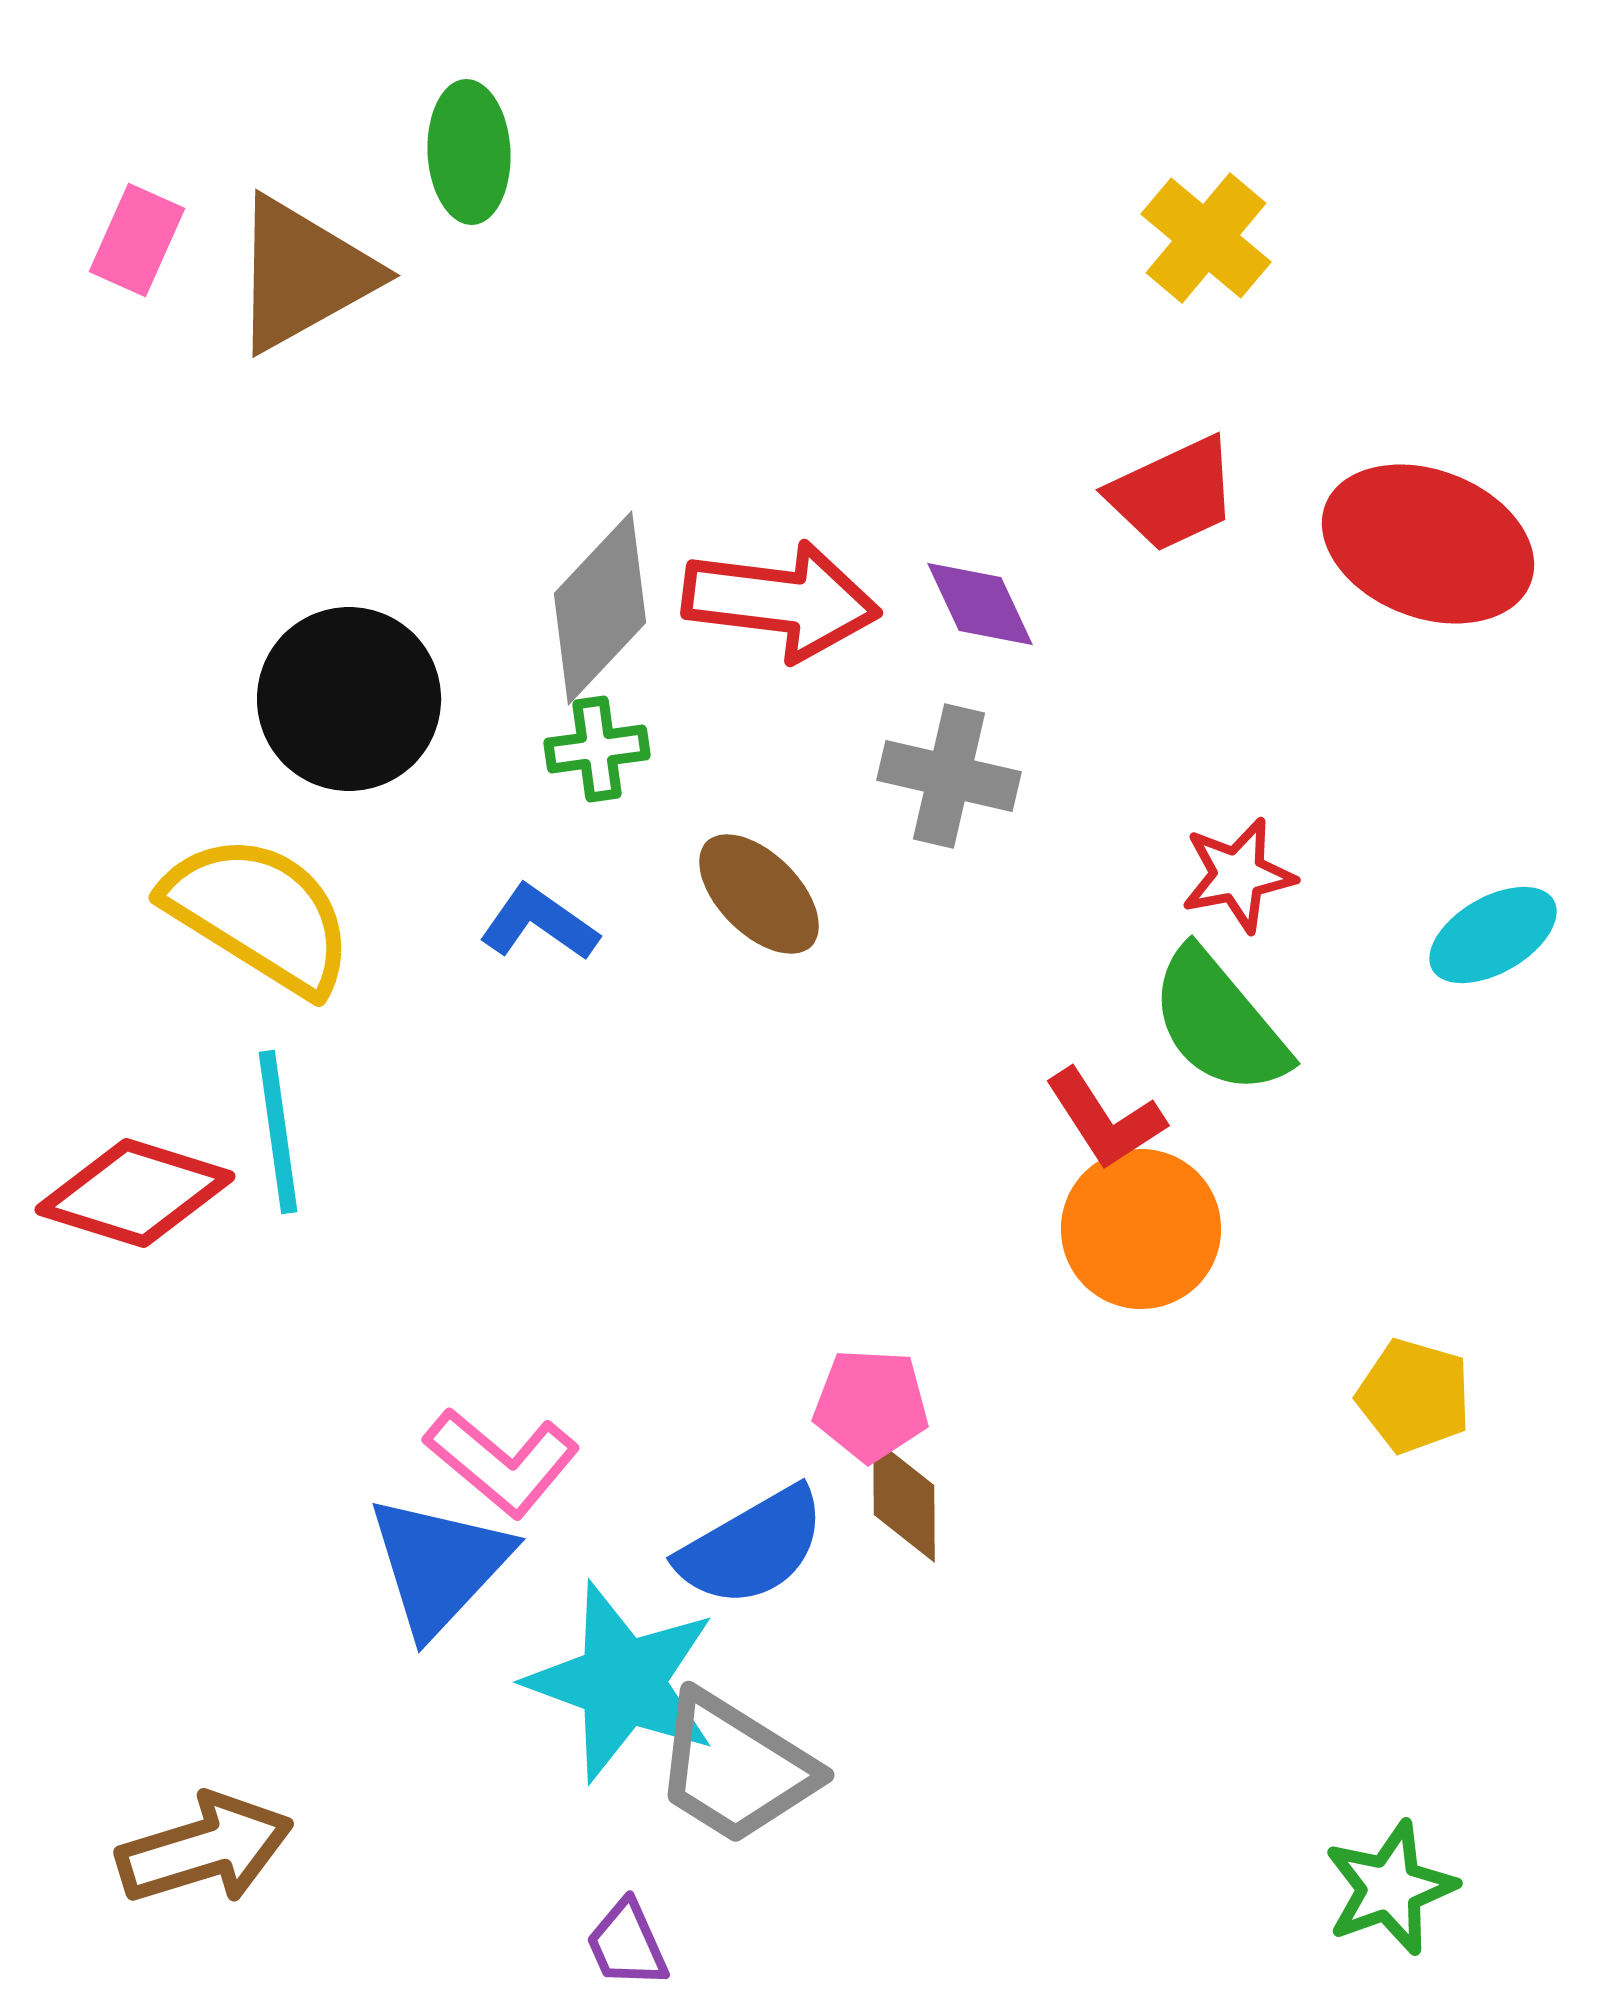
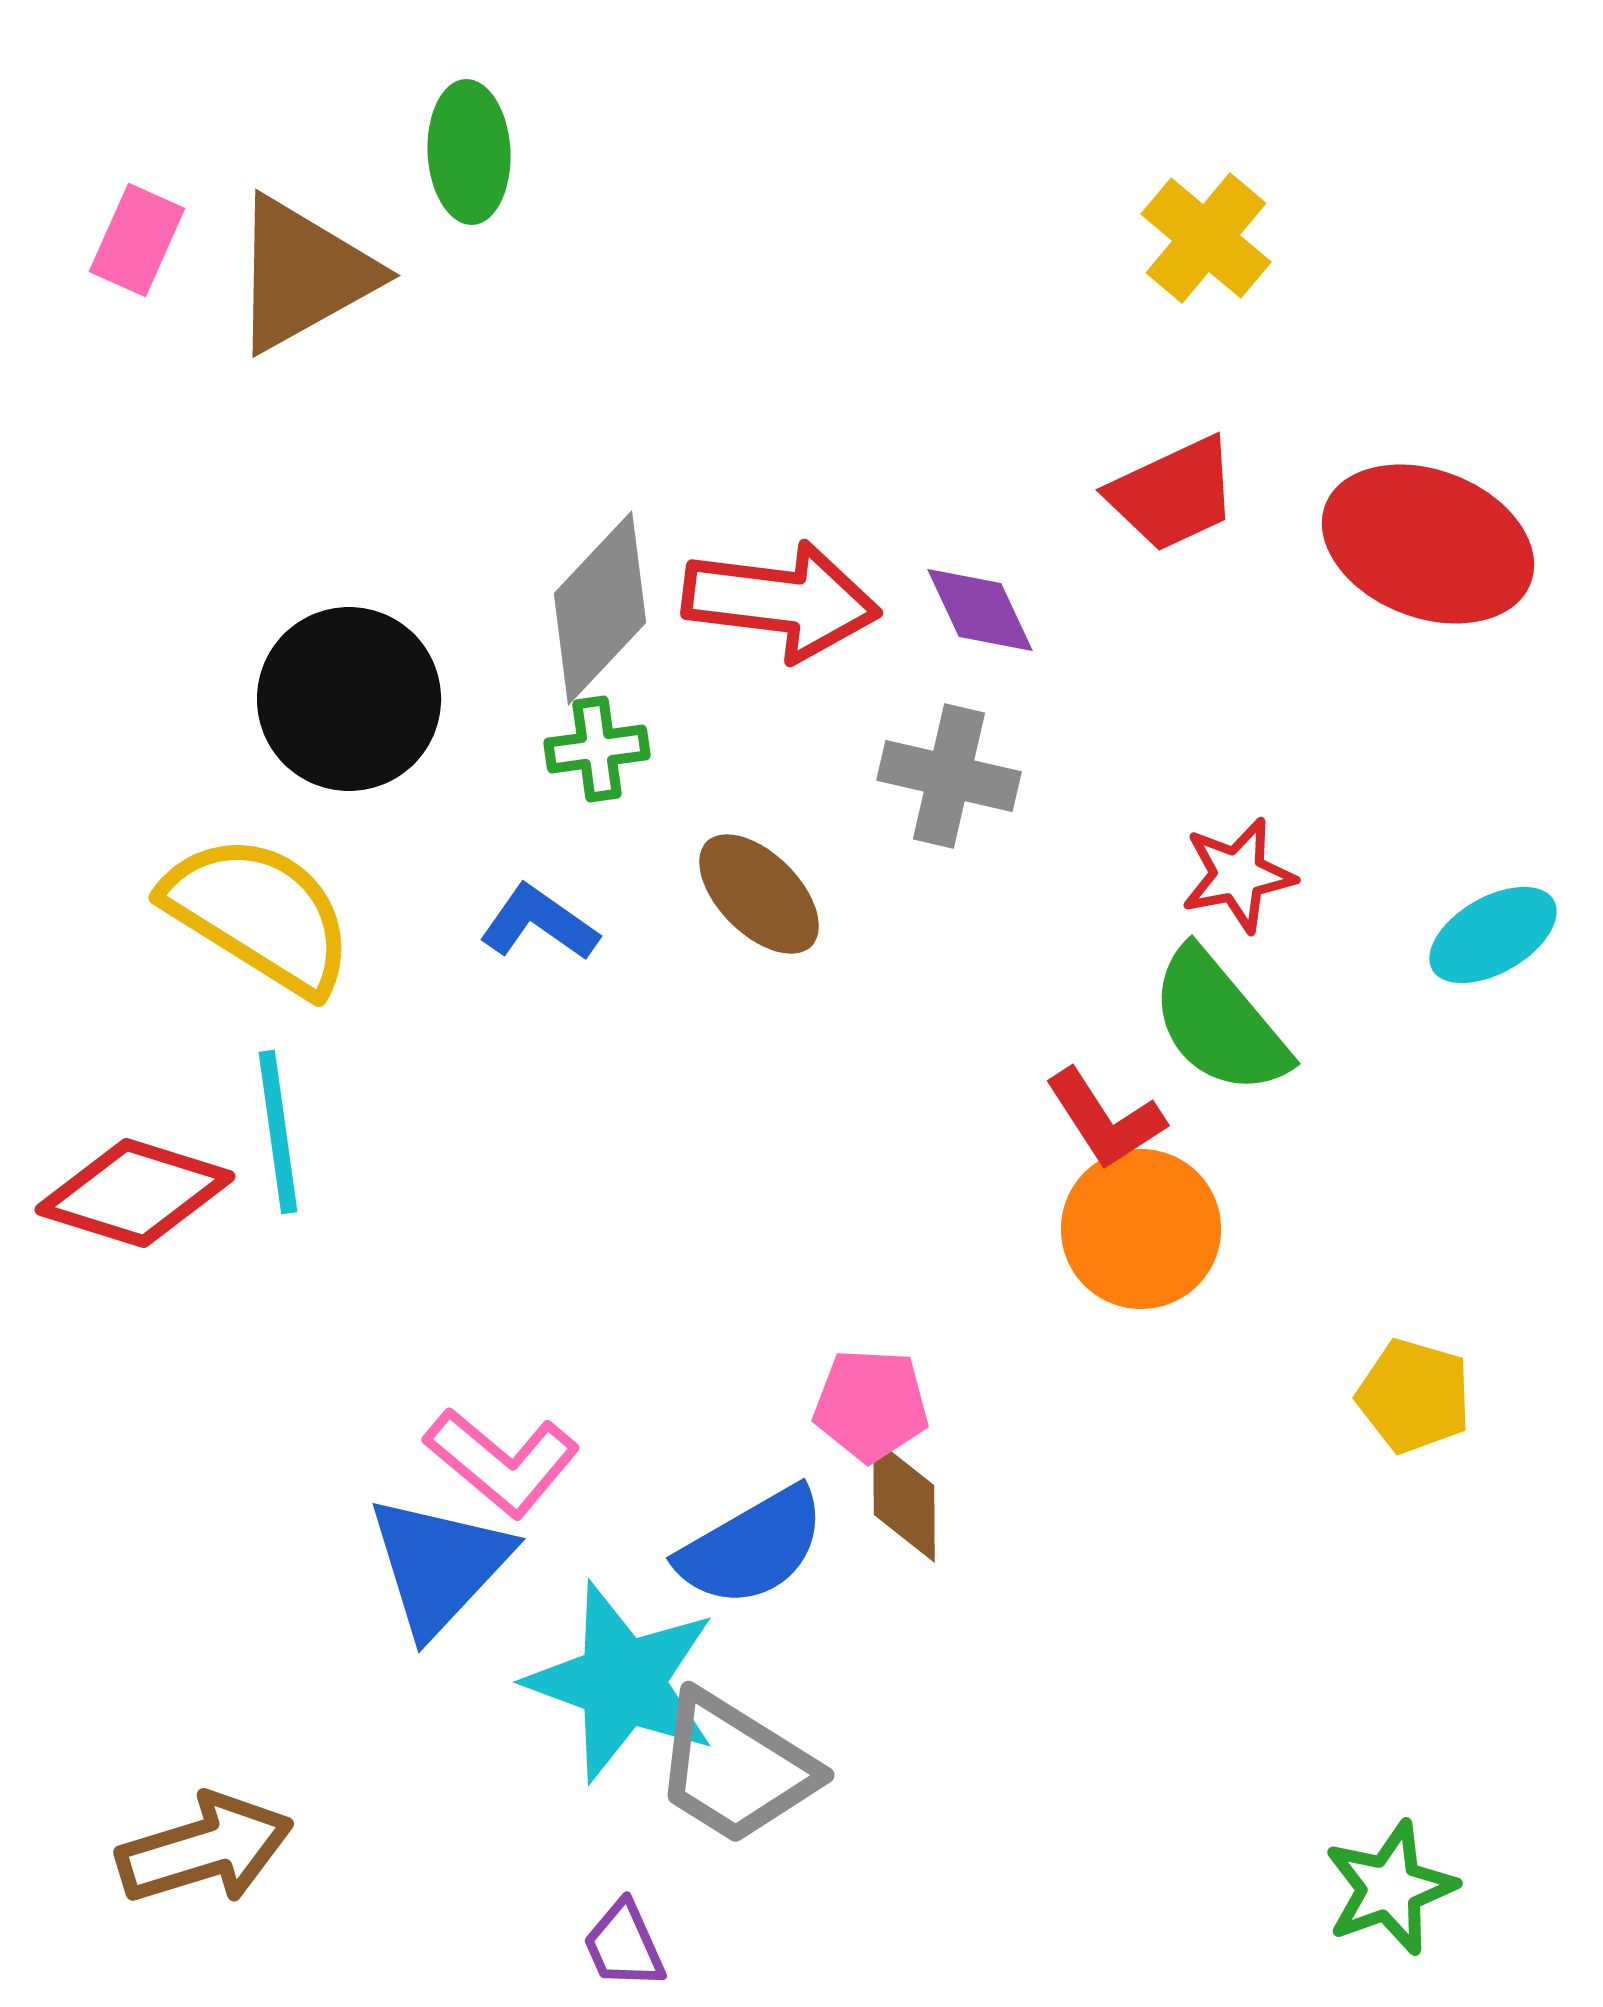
purple diamond: moved 6 px down
purple trapezoid: moved 3 px left, 1 px down
